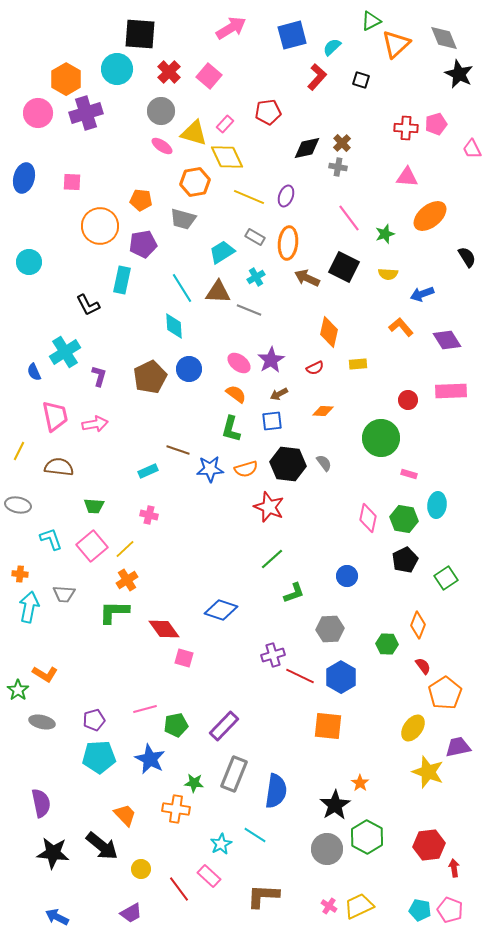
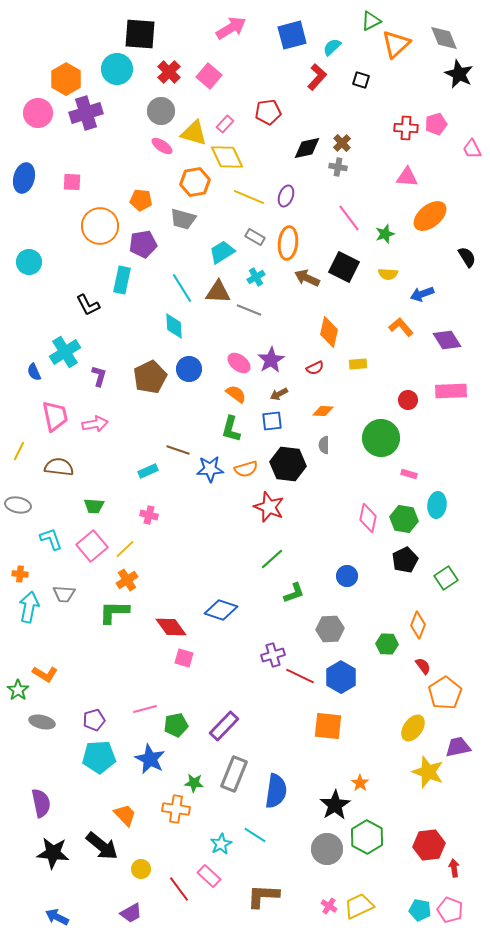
gray semicircle at (324, 463): moved 18 px up; rotated 144 degrees counterclockwise
red diamond at (164, 629): moved 7 px right, 2 px up
